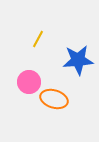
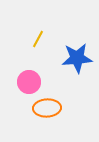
blue star: moved 1 px left, 2 px up
orange ellipse: moved 7 px left, 9 px down; rotated 20 degrees counterclockwise
